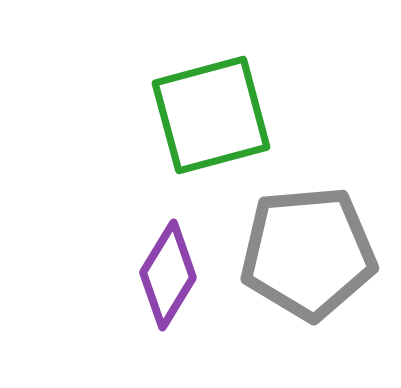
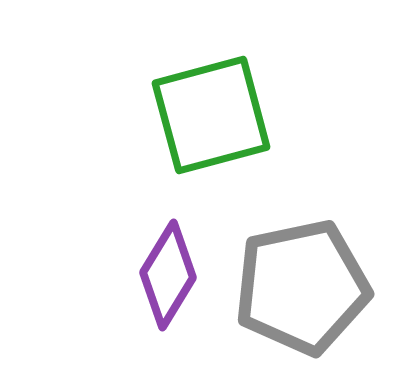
gray pentagon: moved 6 px left, 34 px down; rotated 7 degrees counterclockwise
